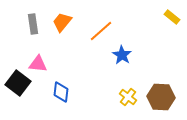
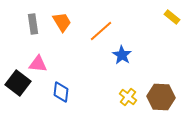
orange trapezoid: rotated 110 degrees clockwise
